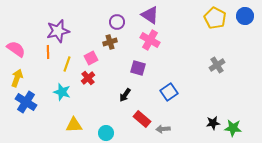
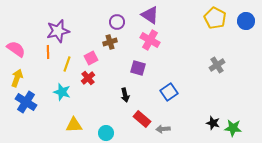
blue circle: moved 1 px right, 5 px down
black arrow: rotated 48 degrees counterclockwise
black star: rotated 24 degrees clockwise
